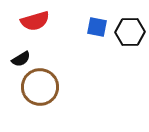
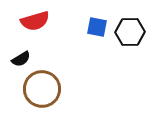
brown circle: moved 2 px right, 2 px down
